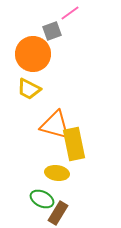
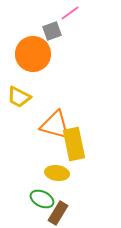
yellow trapezoid: moved 10 px left, 8 px down
